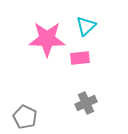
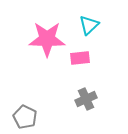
cyan triangle: moved 3 px right, 1 px up
gray cross: moved 4 px up
